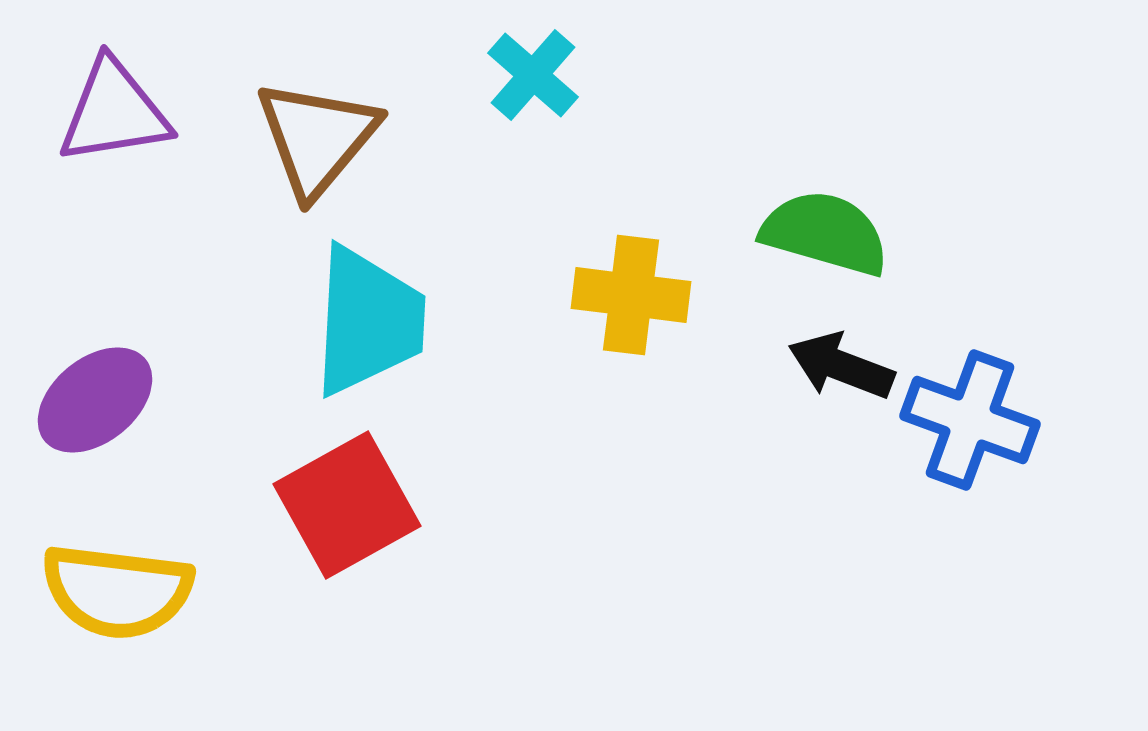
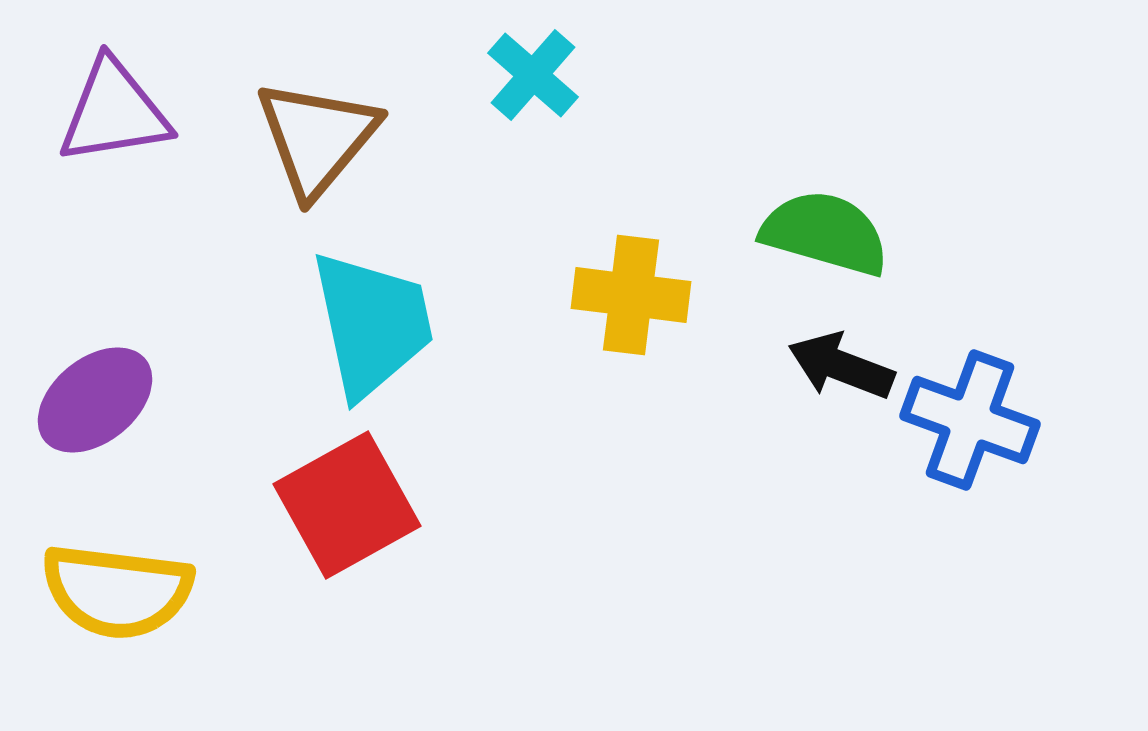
cyan trapezoid: moved 4 px right, 3 px down; rotated 15 degrees counterclockwise
